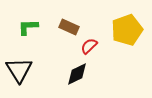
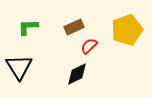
brown rectangle: moved 5 px right; rotated 48 degrees counterclockwise
black triangle: moved 3 px up
